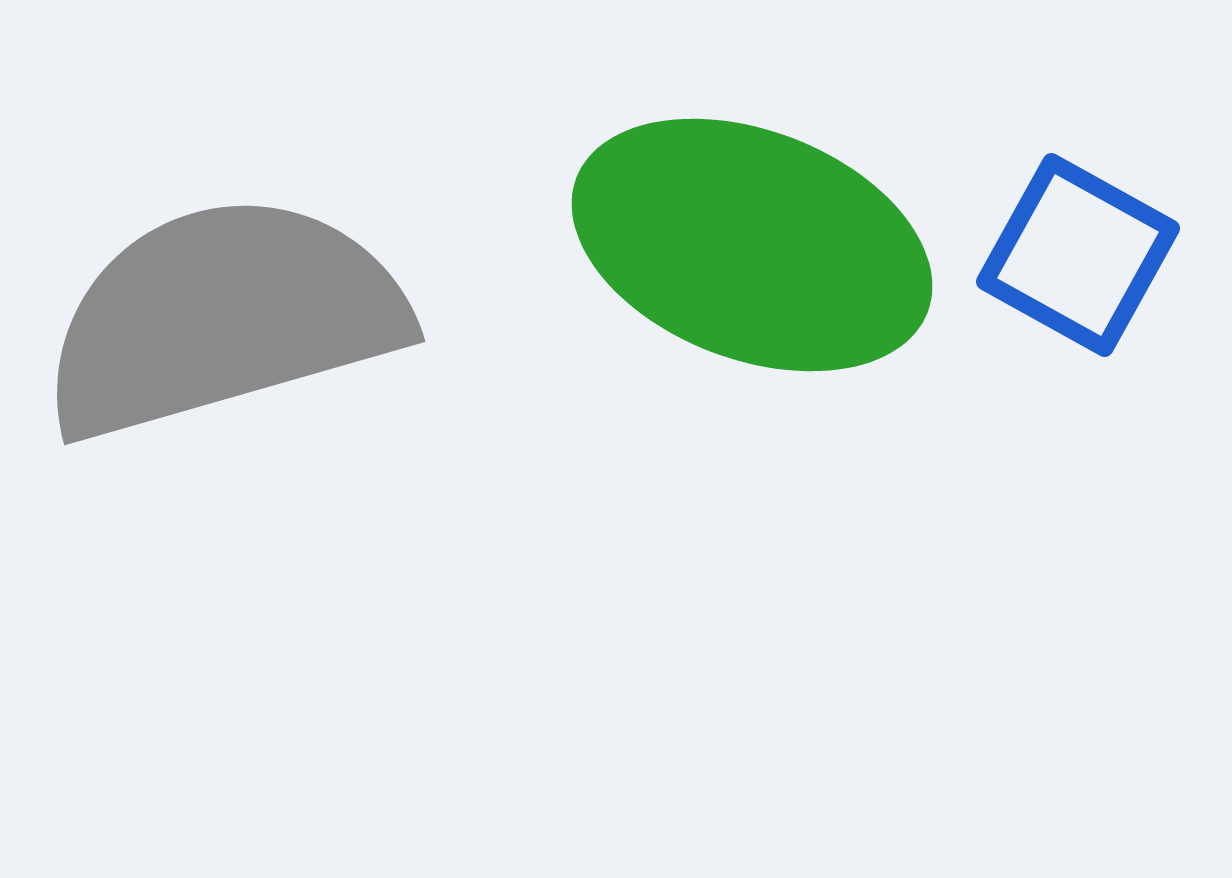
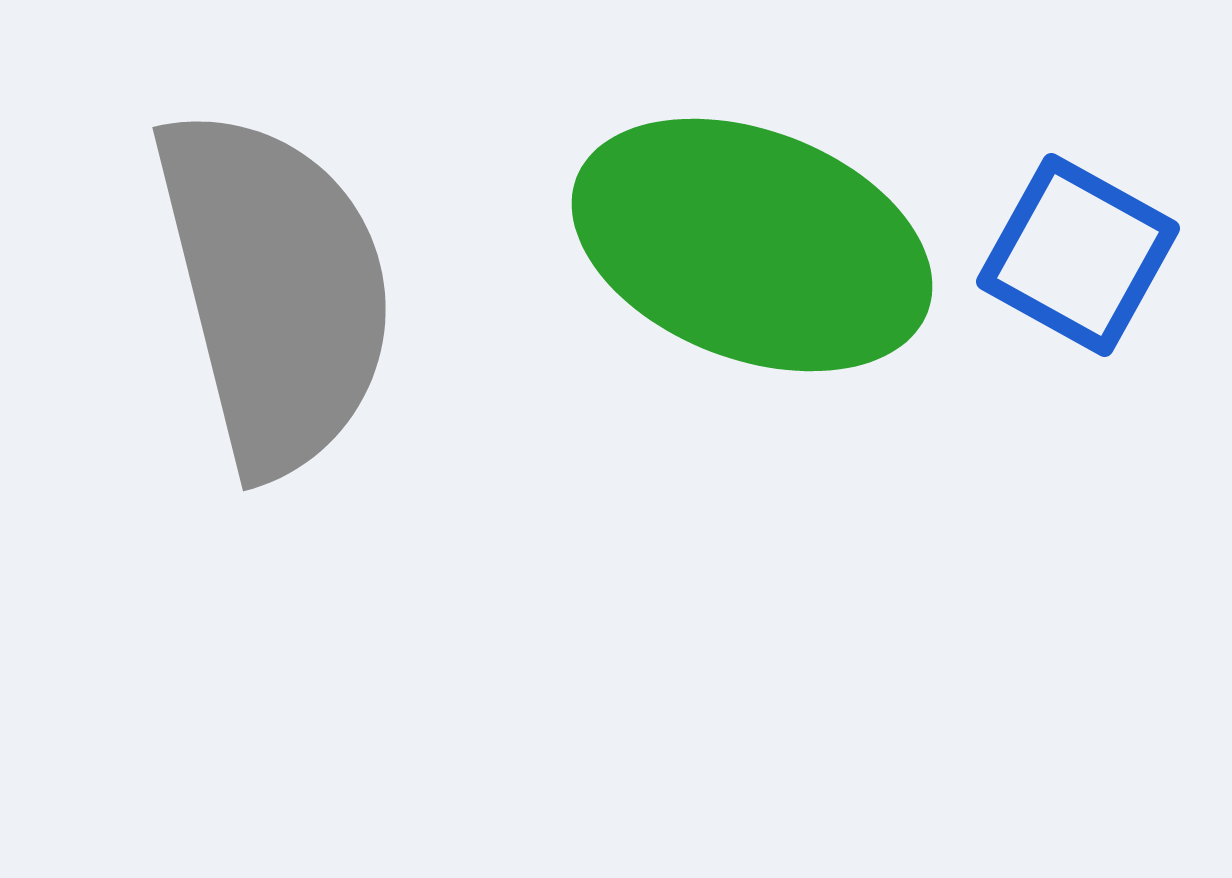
gray semicircle: moved 52 px right, 27 px up; rotated 92 degrees clockwise
